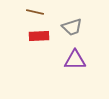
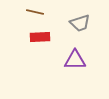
gray trapezoid: moved 8 px right, 4 px up
red rectangle: moved 1 px right, 1 px down
